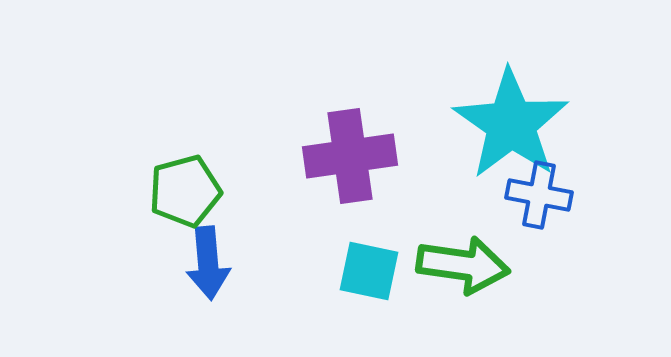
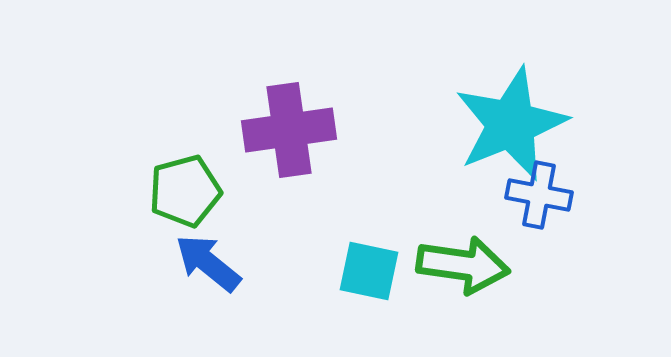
cyan star: rotated 15 degrees clockwise
purple cross: moved 61 px left, 26 px up
blue arrow: rotated 134 degrees clockwise
